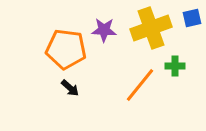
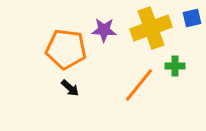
orange line: moved 1 px left
